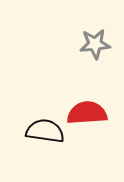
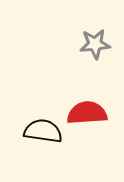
black semicircle: moved 2 px left
